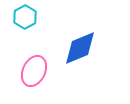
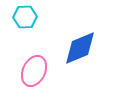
cyan hexagon: rotated 25 degrees clockwise
